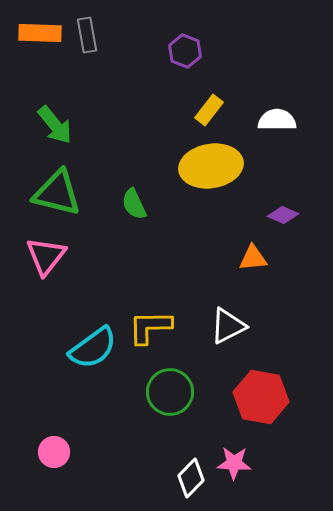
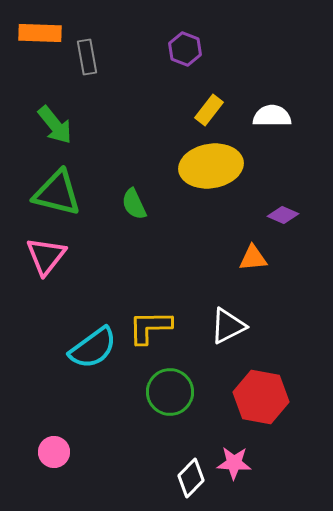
gray rectangle: moved 22 px down
purple hexagon: moved 2 px up
white semicircle: moved 5 px left, 4 px up
